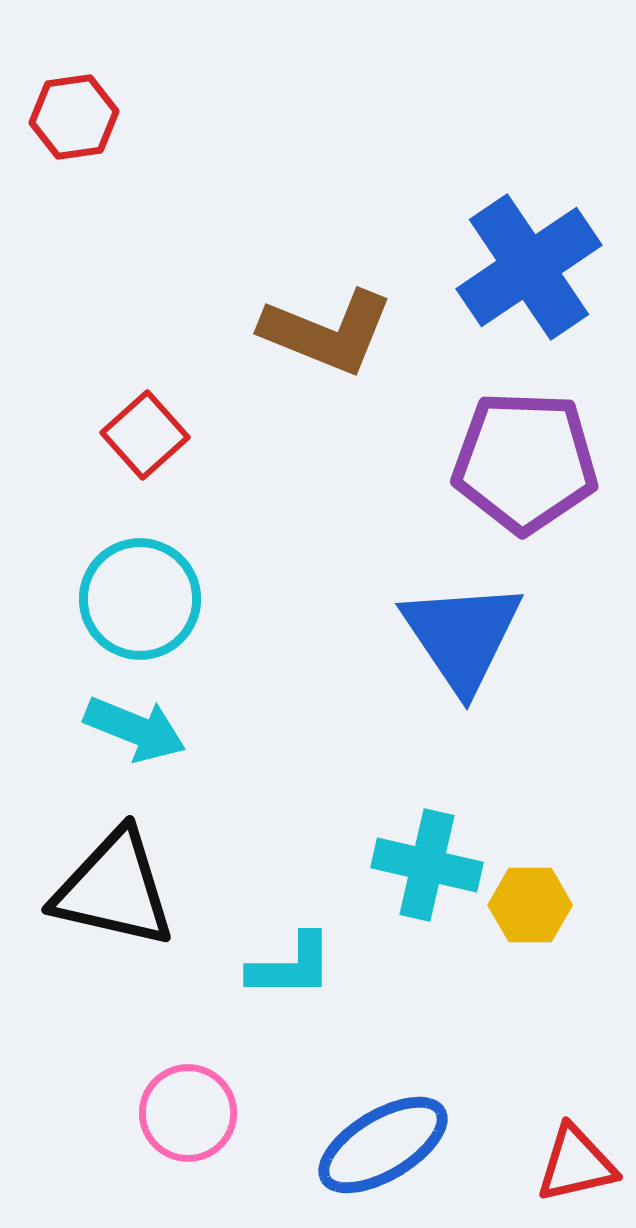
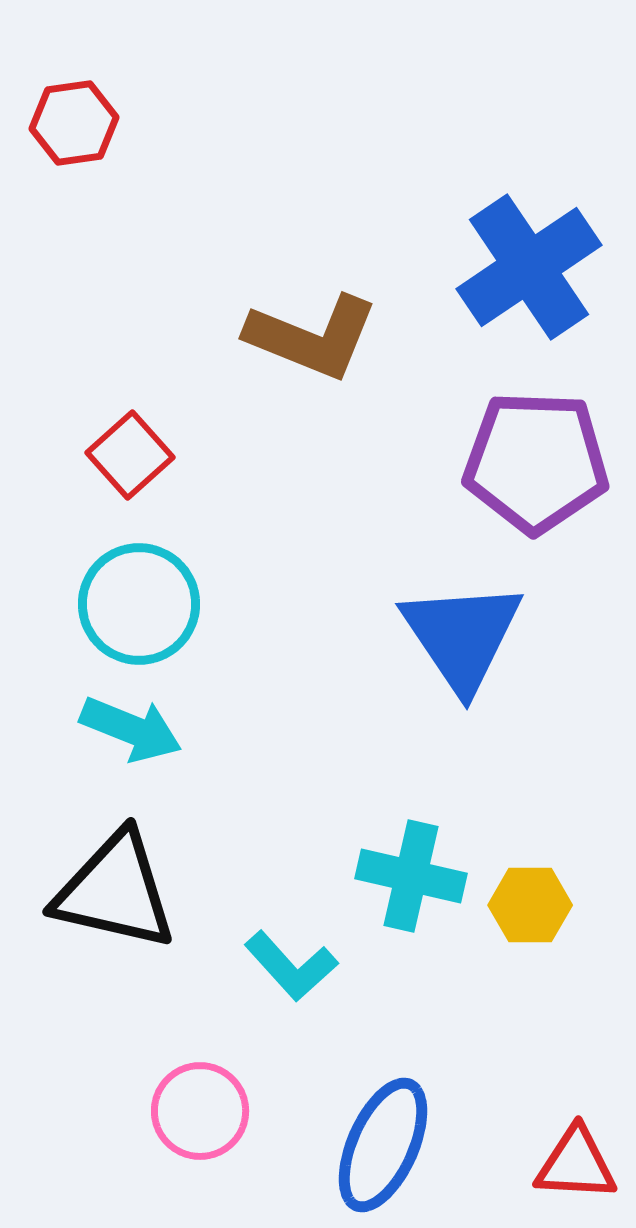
red hexagon: moved 6 px down
brown L-shape: moved 15 px left, 5 px down
red square: moved 15 px left, 20 px down
purple pentagon: moved 11 px right
cyan circle: moved 1 px left, 5 px down
cyan arrow: moved 4 px left
cyan cross: moved 16 px left, 11 px down
black triangle: moved 1 px right, 2 px down
cyan L-shape: rotated 48 degrees clockwise
pink circle: moved 12 px right, 2 px up
blue ellipse: rotated 35 degrees counterclockwise
red triangle: rotated 16 degrees clockwise
